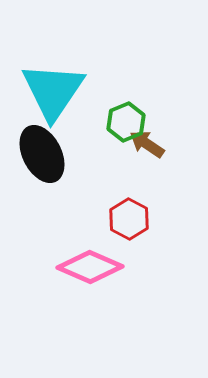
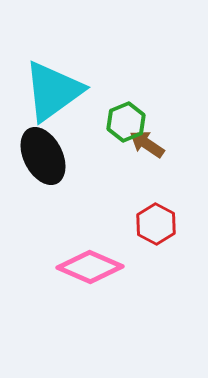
cyan triangle: rotated 20 degrees clockwise
black ellipse: moved 1 px right, 2 px down
red hexagon: moved 27 px right, 5 px down
